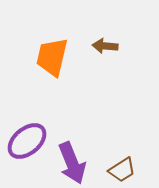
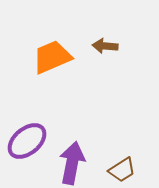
orange trapezoid: rotated 54 degrees clockwise
purple arrow: rotated 147 degrees counterclockwise
